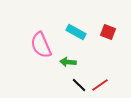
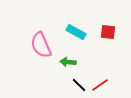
red square: rotated 14 degrees counterclockwise
